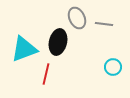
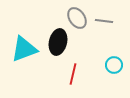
gray ellipse: rotated 10 degrees counterclockwise
gray line: moved 3 px up
cyan circle: moved 1 px right, 2 px up
red line: moved 27 px right
